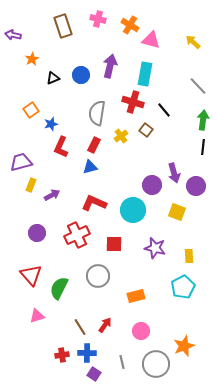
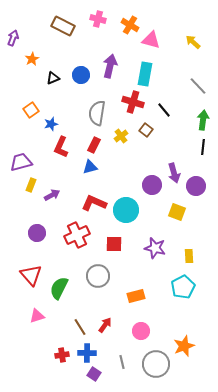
brown rectangle at (63, 26): rotated 45 degrees counterclockwise
purple arrow at (13, 35): moved 3 px down; rotated 98 degrees clockwise
cyan circle at (133, 210): moved 7 px left
